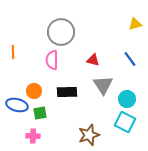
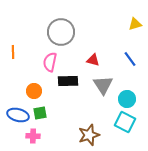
pink semicircle: moved 2 px left, 2 px down; rotated 12 degrees clockwise
black rectangle: moved 1 px right, 11 px up
blue ellipse: moved 1 px right, 10 px down
